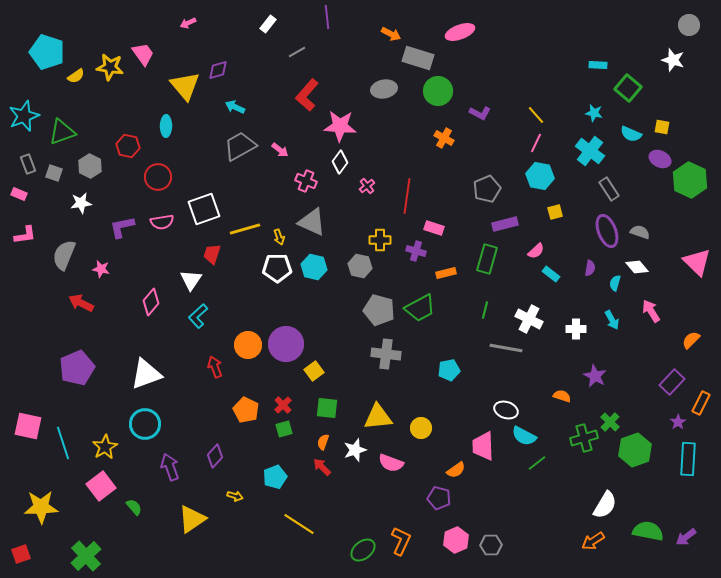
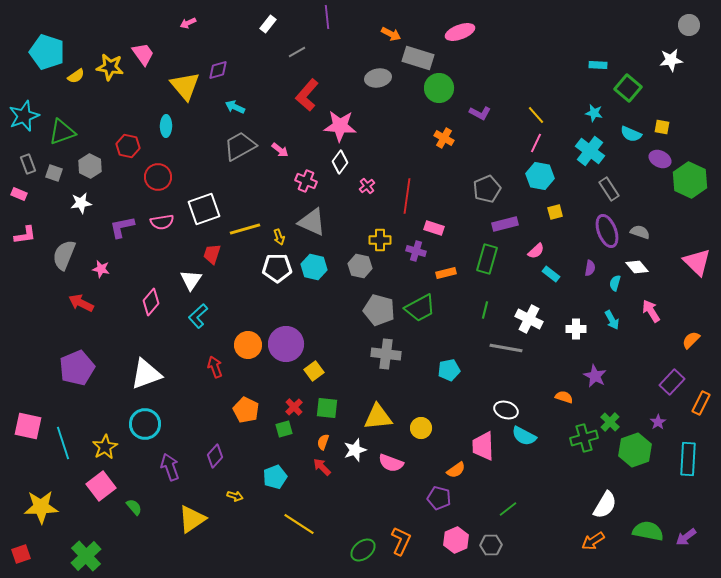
white star at (673, 60): moved 2 px left; rotated 25 degrees counterclockwise
gray ellipse at (384, 89): moved 6 px left, 11 px up
green circle at (438, 91): moved 1 px right, 3 px up
orange semicircle at (562, 396): moved 2 px right, 1 px down
red cross at (283, 405): moved 11 px right, 2 px down
purple star at (678, 422): moved 20 px left
green line at (537, 463): moved 29 px left, 46 px down
